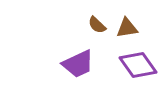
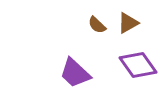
brown triangle: moved 1 px right, 5 px up; rotated 20 degrees counterclockwise
purple trapezoid: moved 3 px left, 9 px down; rotated 68 degrees clockwise
